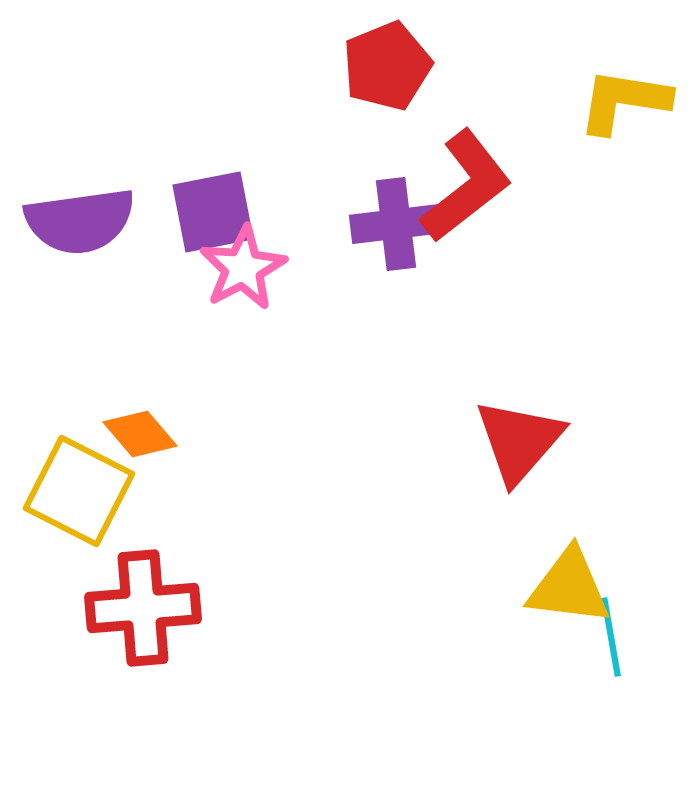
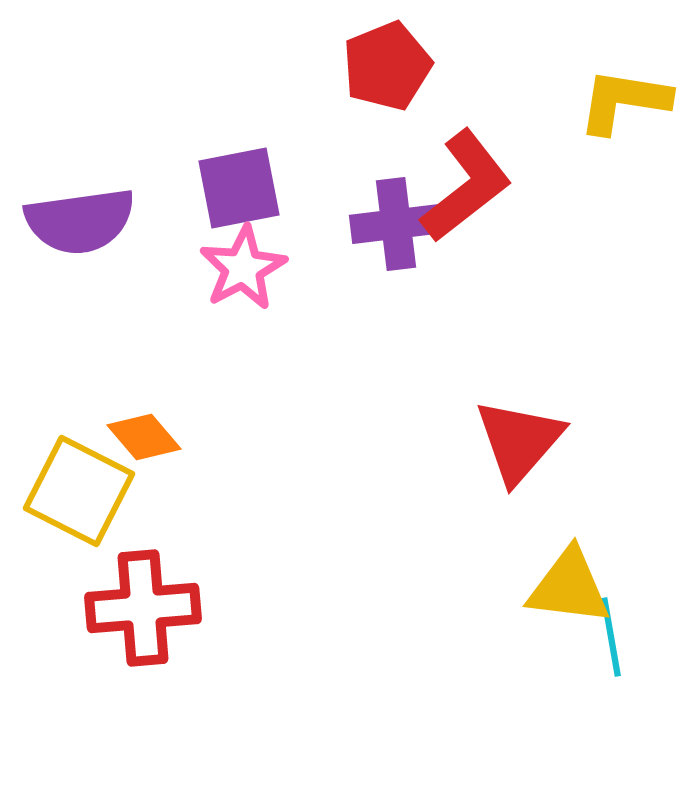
purple square: moved 26 px right, 24 px up
orange diamond: moved 4 px right, 3 px down
